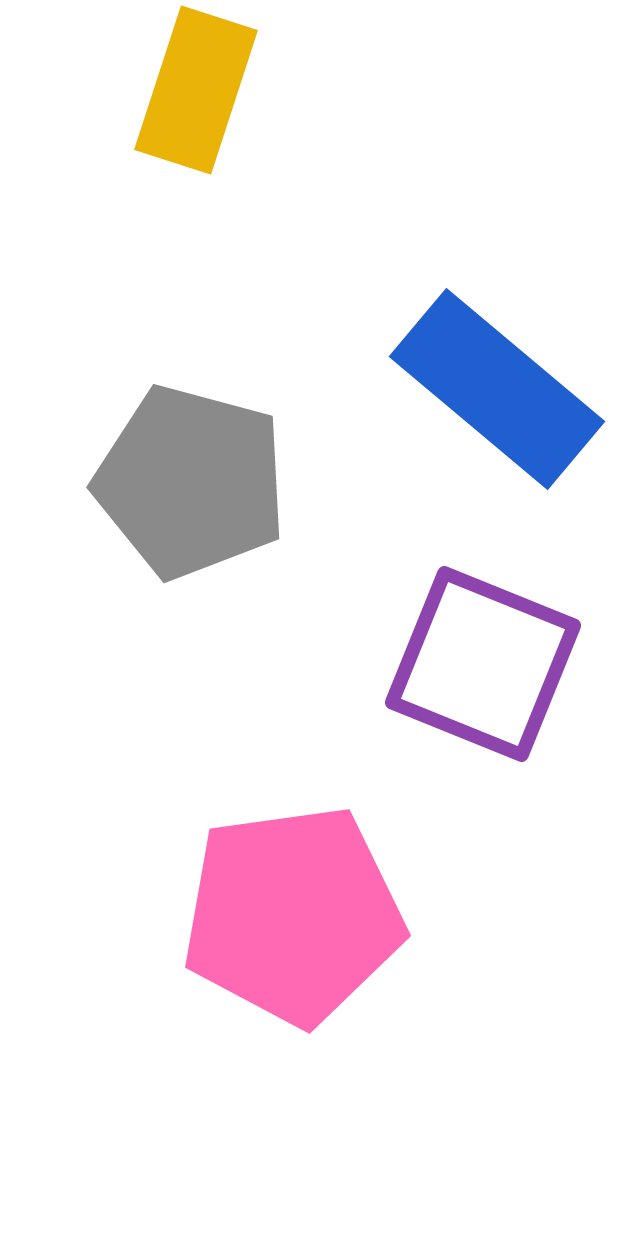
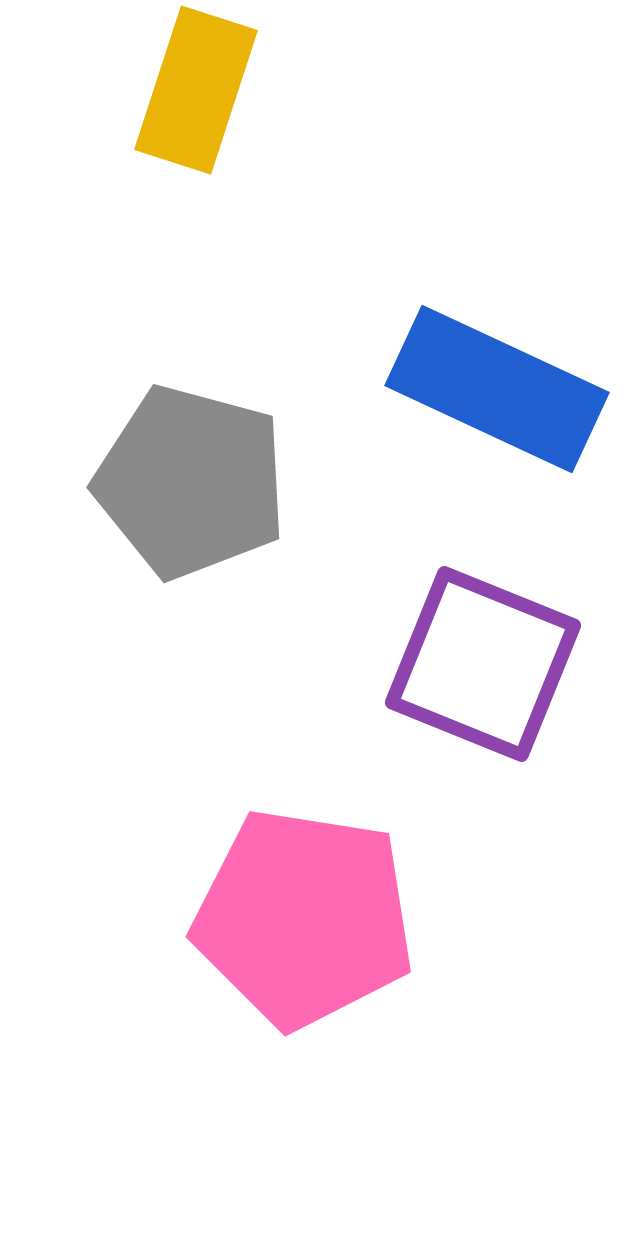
blue rectangle: rotated 15 degrees counterclockwise
pink pentagon: moved 11 px right, 3 px down; rotated 17 degrees clockwise
